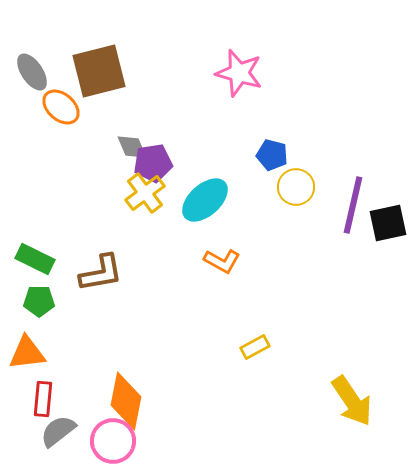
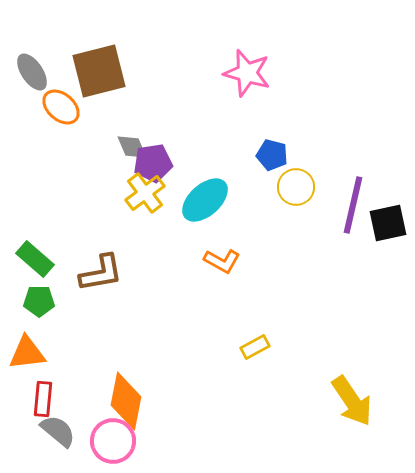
pink star: moved 8 px right
green rectangle: rotated 15 degrees clockwise
gray semicircle: rotated 78 degrees clockwise
